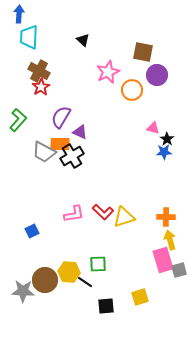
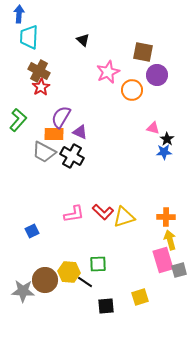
orange rectangle: moved 6 px left, 10 px up
black cross: rotated 30 degrees counterclockwise
